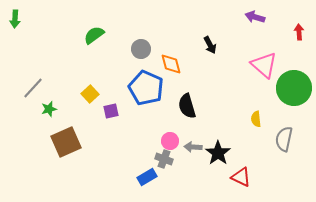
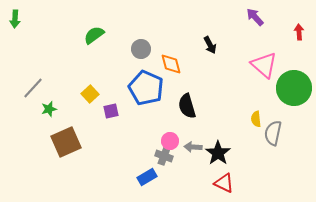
purple arrow: rotated 30 degrees clockwise
gray semicircle: moved 11 px left, 6 px up
gray cross: moved 3 px up
red triangle: moved 17 px left, 6 px down
